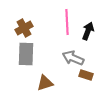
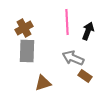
gray rectangle: moved 1 px right, 3 px up
brown rectangle: moved 1 px left, 1 px down; rotated 16 degrees clockwise
brown triangle: moved 2 px left
